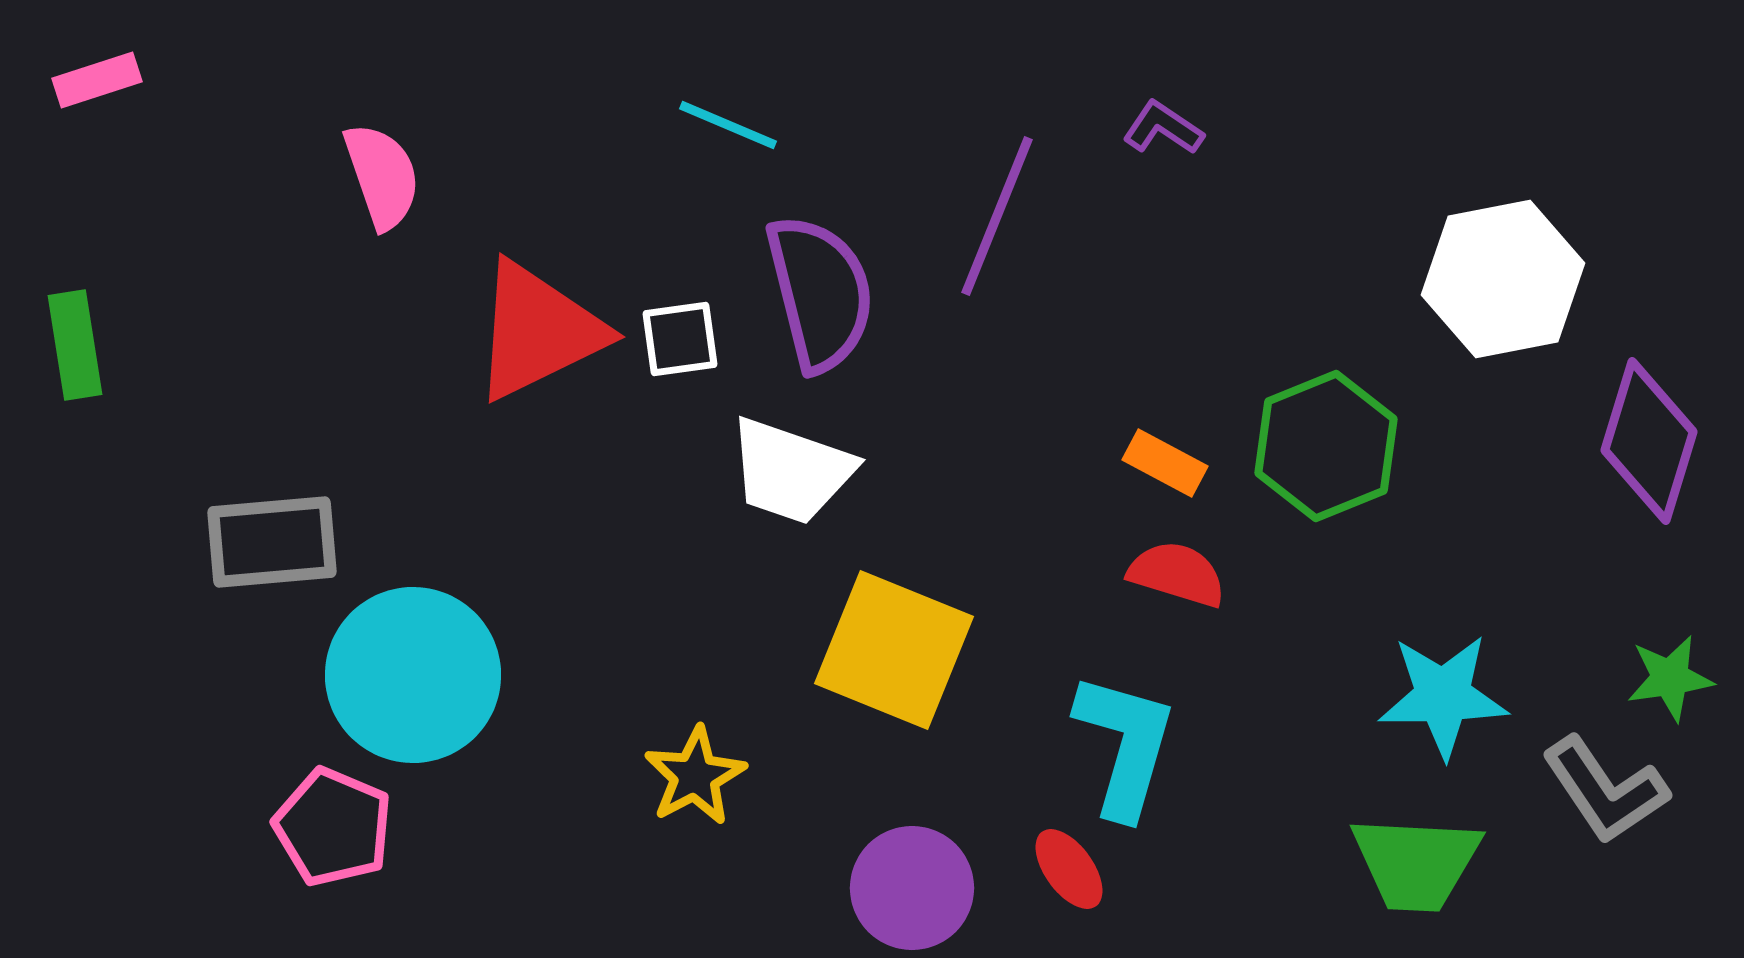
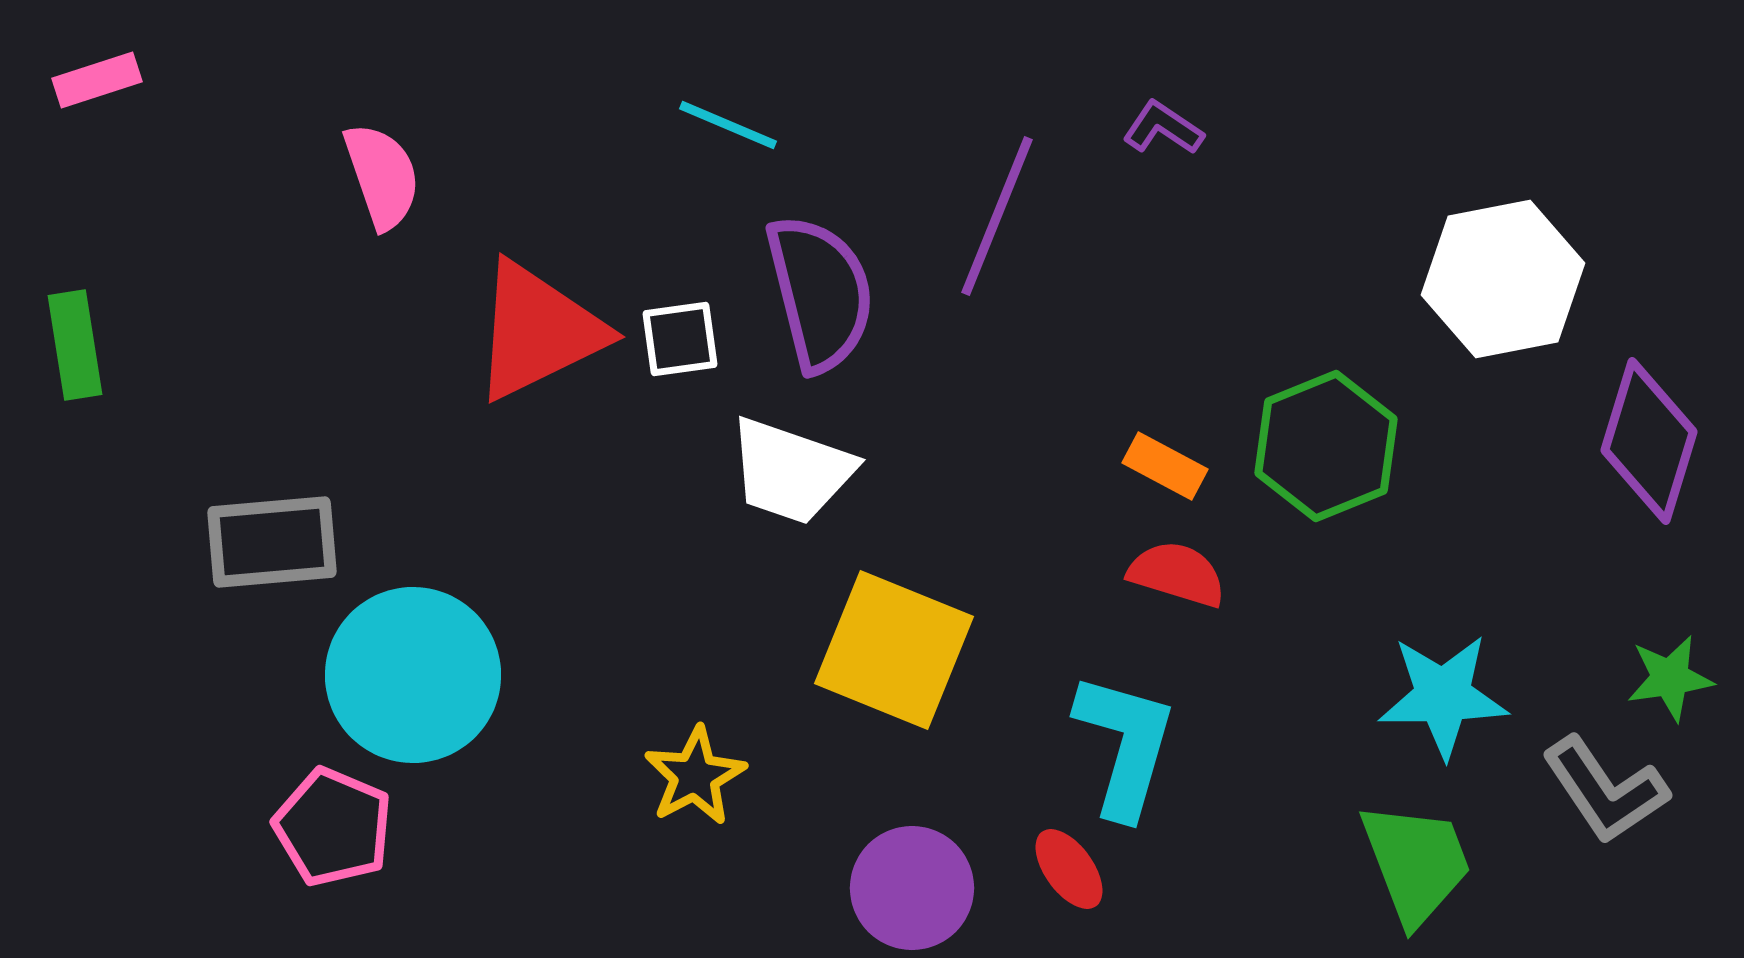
orange rectangle: moved 3 px down
green trapezoid: rotated 114 degrees counterclockwise
